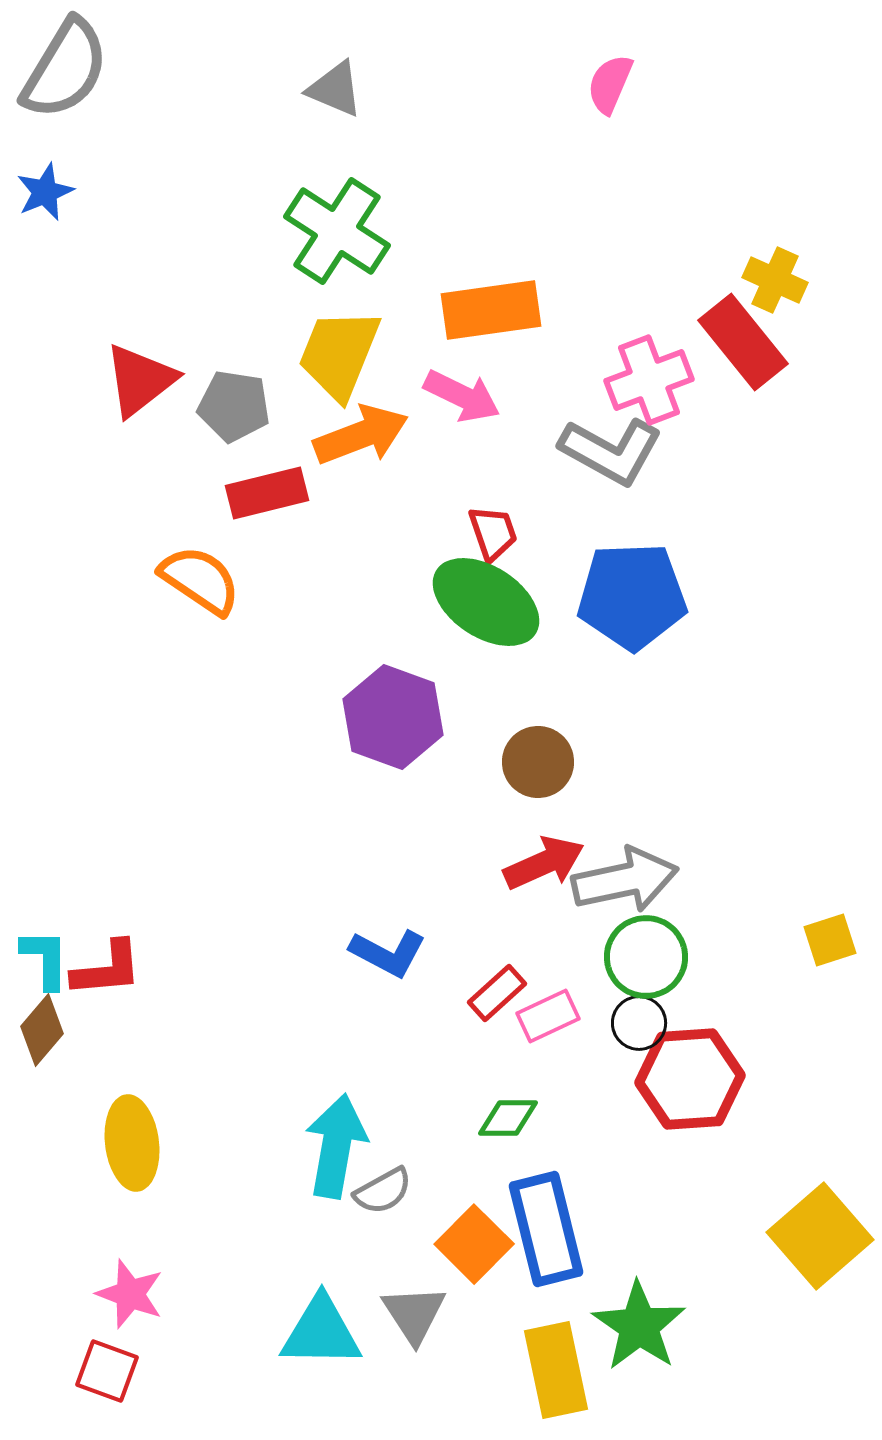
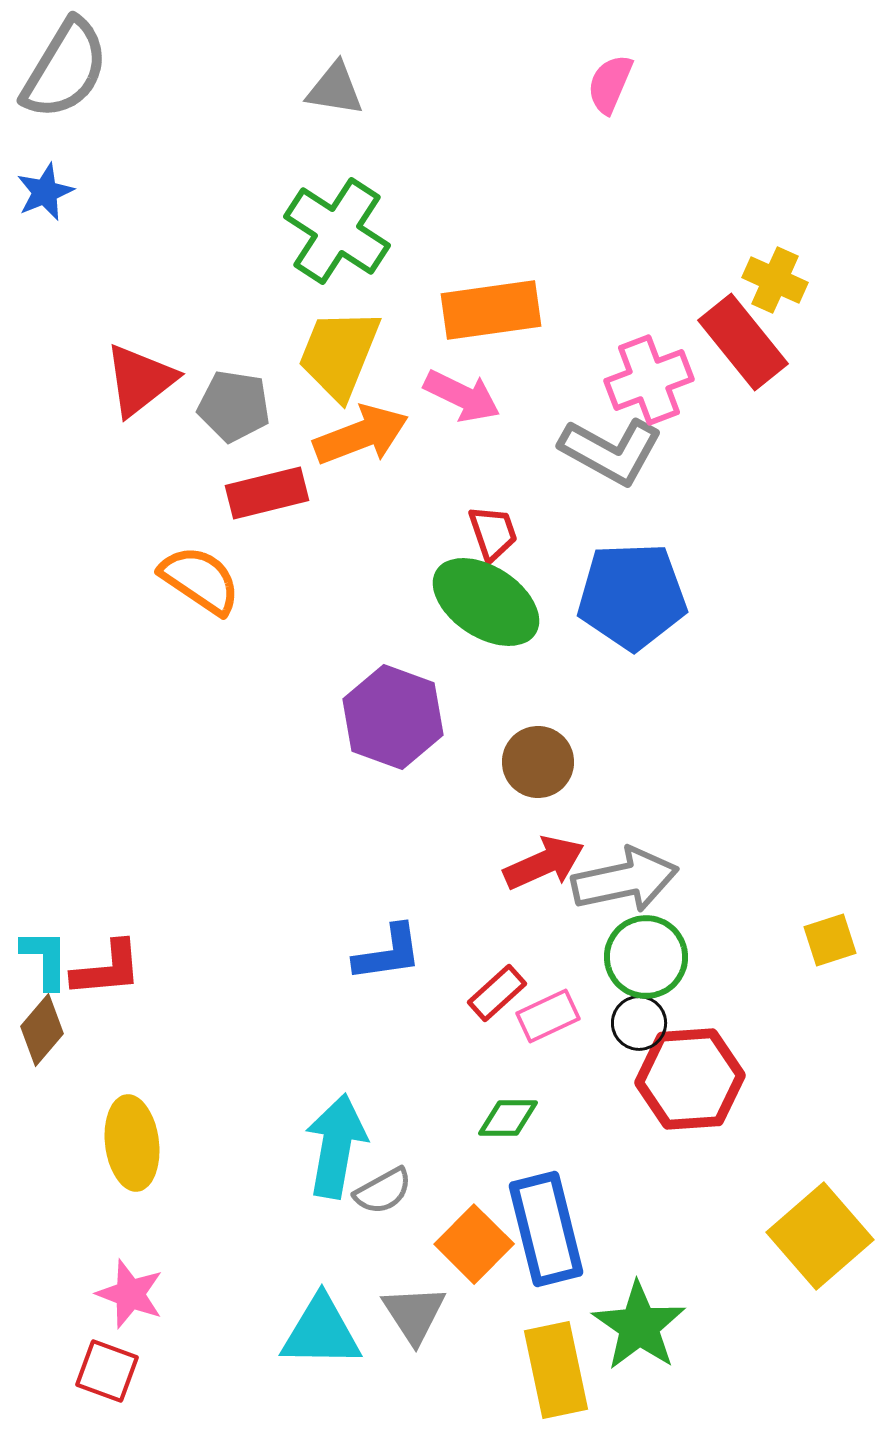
gray triangle at (335, 89): rotated 14 degrees counterclockwise
blue L-shape at (388, 953): rotated 36 degrees counterclockwise
